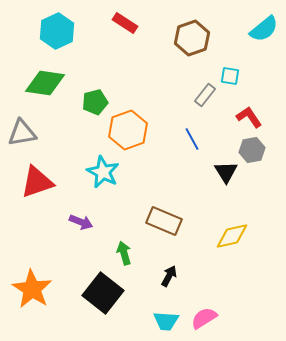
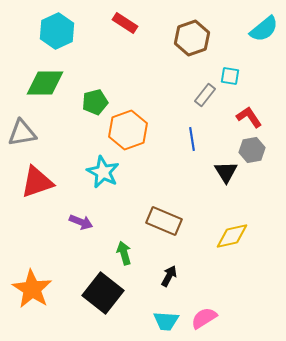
green diamond: rotated 9 degrees counterclockwise
blue line: rotated 20 degrees clockwise
